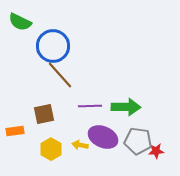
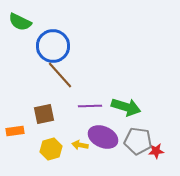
green arrow: rotated 16 degrees clockwise
yellow hexagon: rotated 15 degrees clockwise
